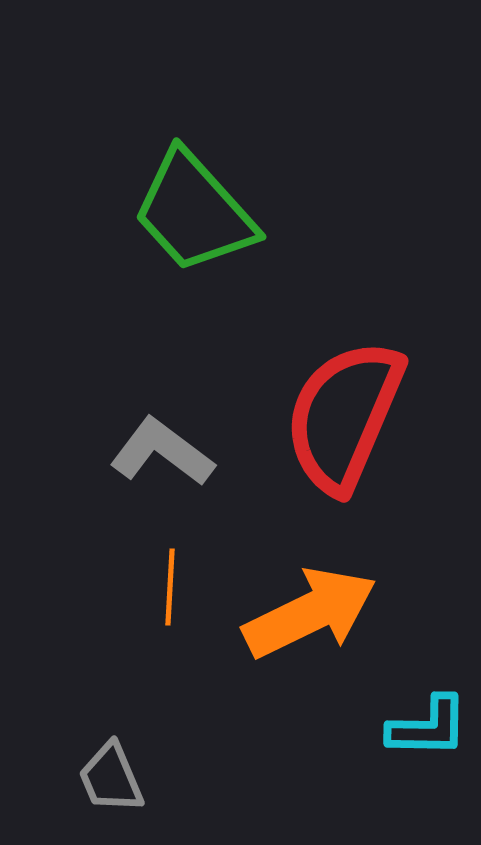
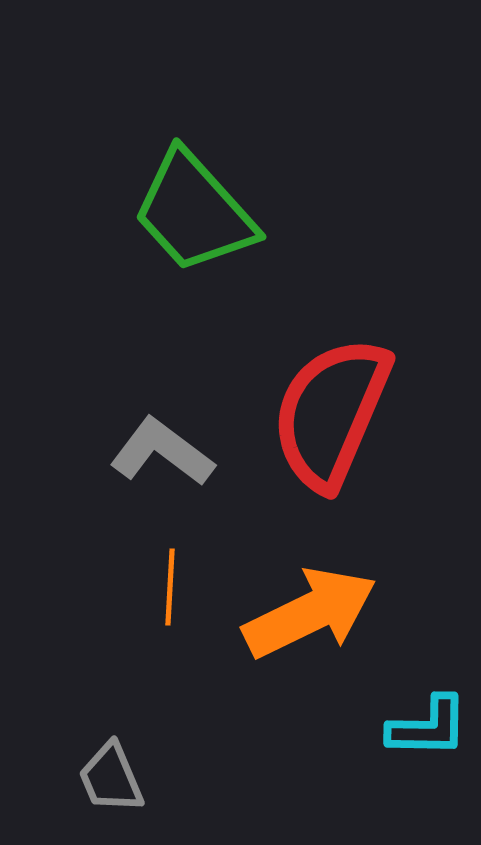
red semicircle: moved 13 px left, 3 px up
